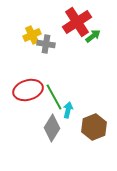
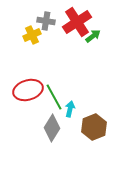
gray cross: moved 23 px up
cyan arrow: moved 2 px right, 1 px up
